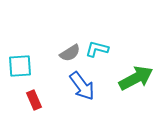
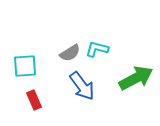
cyan square: moved 5 px right
